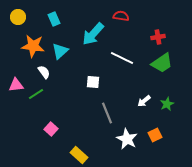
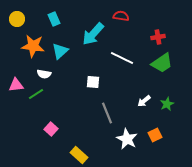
yellow circle: moved 1 px left, 2 px down
white semicircle: moved 2 px down; rotated 136 degrees clockwise
